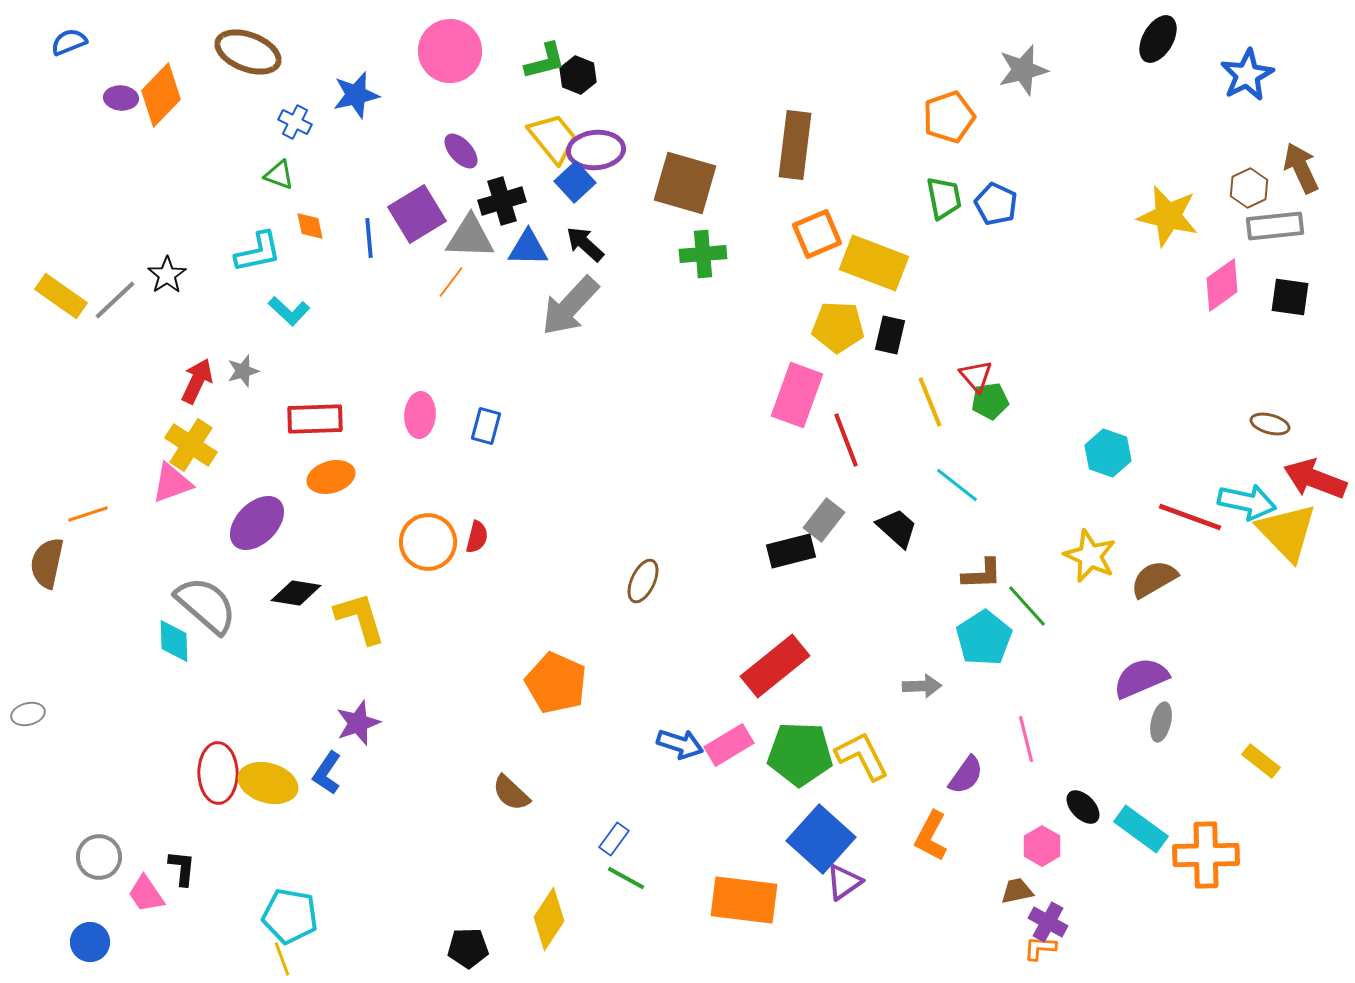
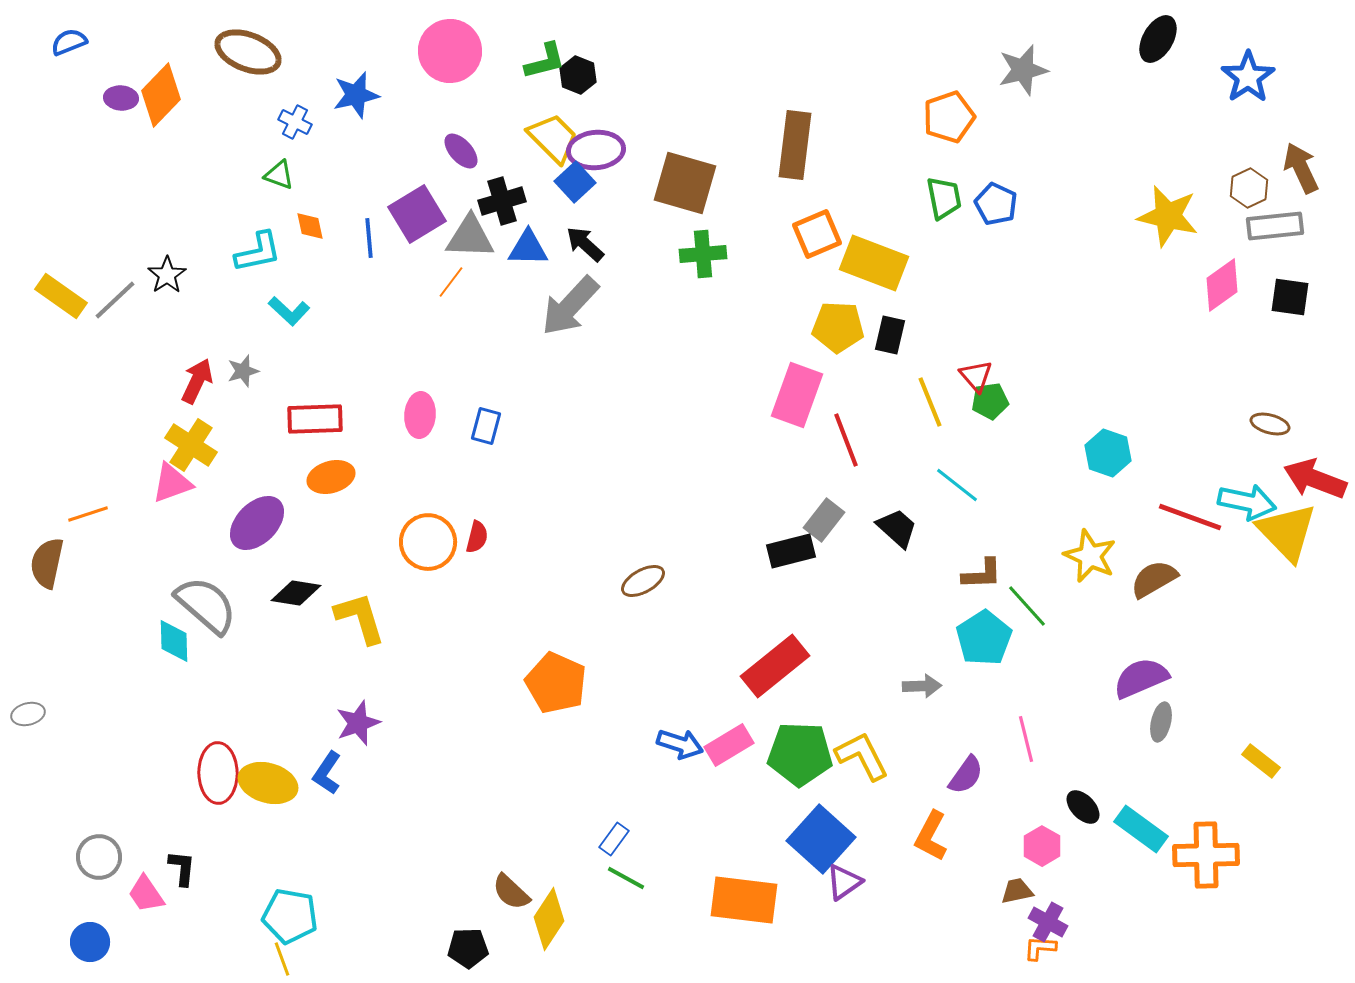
blue star at (1247, 75): moved 1 px right, 2 px down; rotated 6 degrees counterclockwise
yellow trapezoid at (553, 138): rotated 6 degrees counterclockwise
brown ellipse at (643, 581): rotated 36 degrees clockwise
brown semicircle at (511, 793): moved 99 px down
